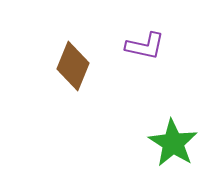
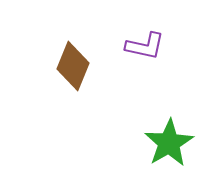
green star: moved 4 px left; rotated 9 degrees clockwise
